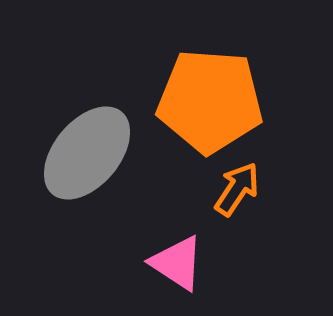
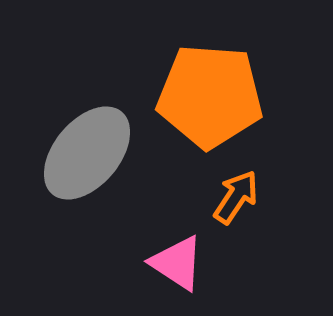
orange pentagon: moved 5 px up
orange arrow: moved 1 px left, 8 px down
